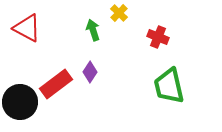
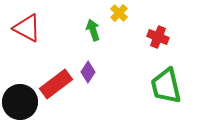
purple diamond: moved 2 px left
green trapezoid: moved 3 px left
